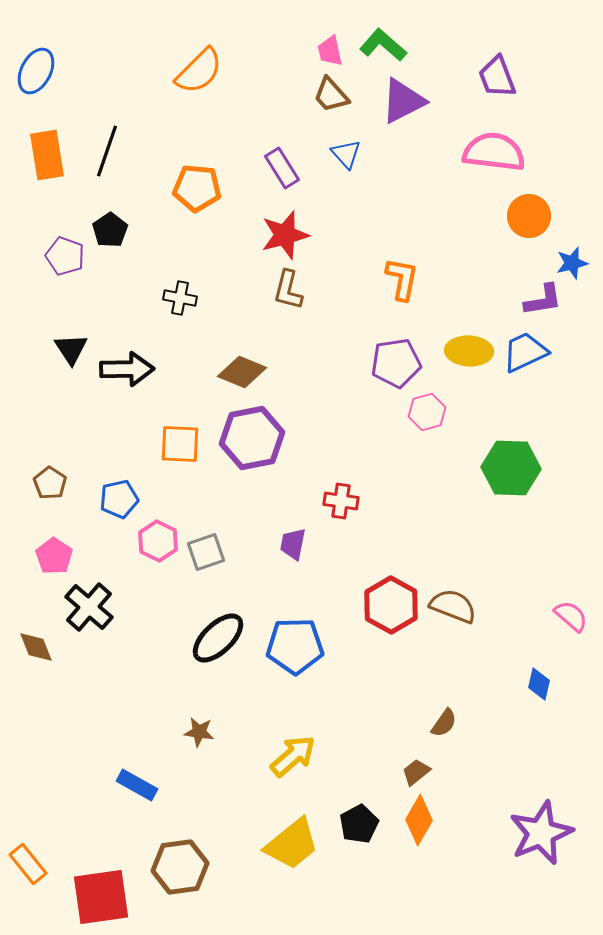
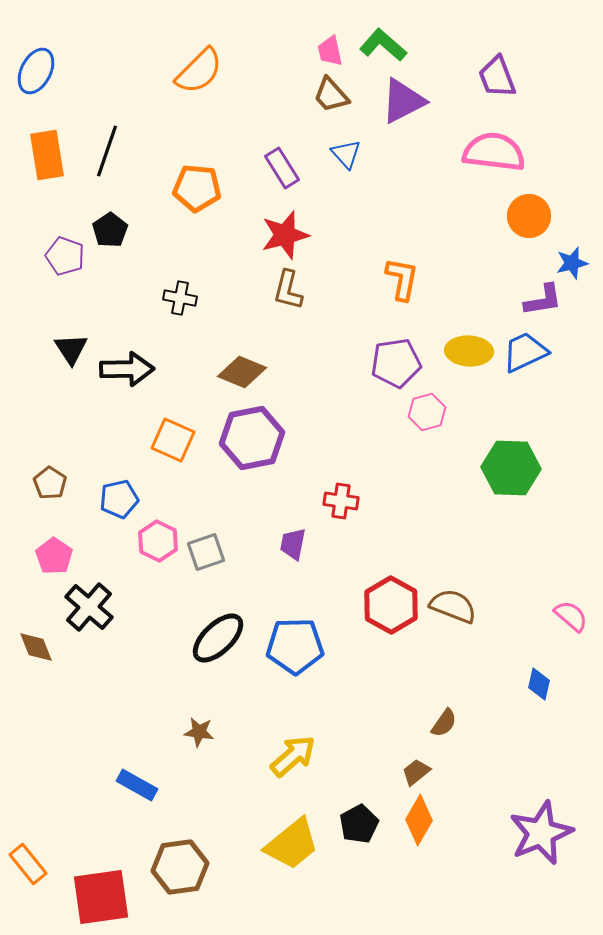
orange square at (180, 444): moved 7 px left, 4 px up; rotated 21 degrees clockwise
